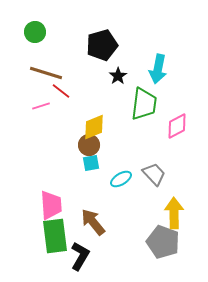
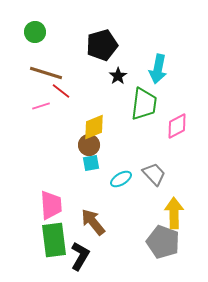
green rectangle: moved 1 px left, 4 px down
